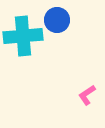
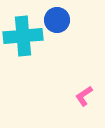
pink L-shape: moved 3 px left, 1 px down
